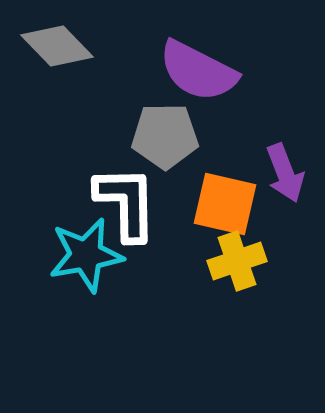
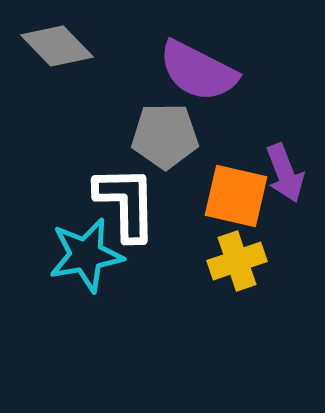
orange square: moved 11 px right, 8 px up
